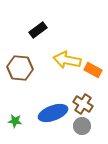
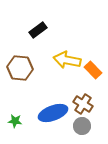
orange rectangle: rotated 18 degrees clockwise
